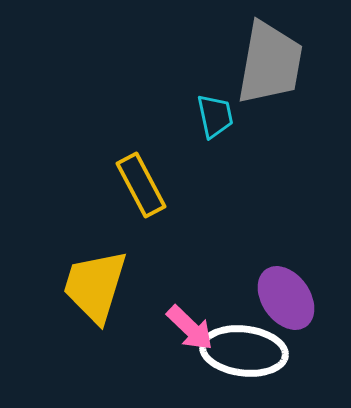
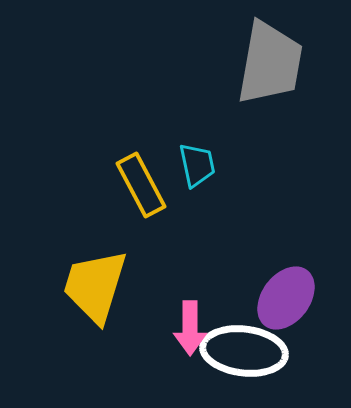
cyan trapezoid: moved 18 px left, 49 px down
purple ellipse: rotated 72 degrees clockwise
pink arrow: rotated 46 degrees clockwise
